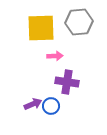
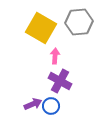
yellow square: rotated 32 degrees clockwise
pink arrow: rotated 84 degrees counterclockwise
purple cross: moved 7 px left, 1 px up; rotated 20 degrees clockwise
